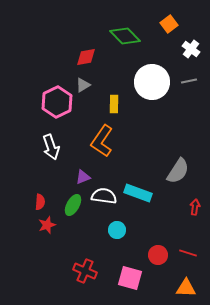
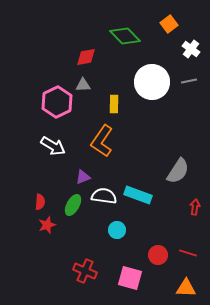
gray triangle: rotated 28 degrees clockwise
white arrow: moved 2 px right, 1 px up; rotated 40 degrees counterclockwise
cyan rectangle: moved 2 px down
